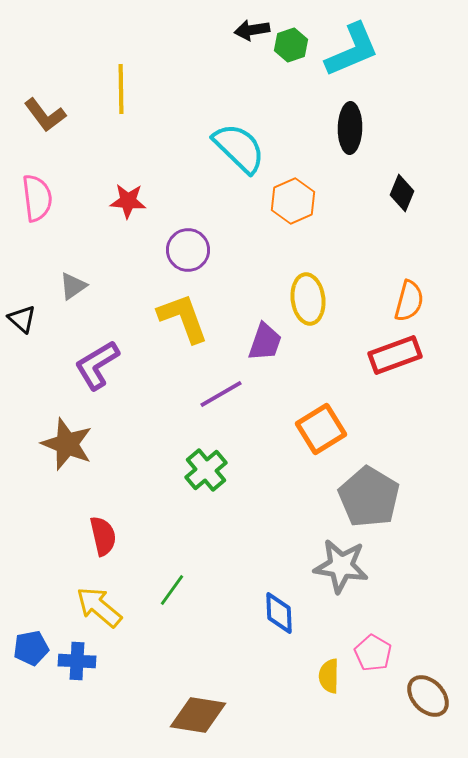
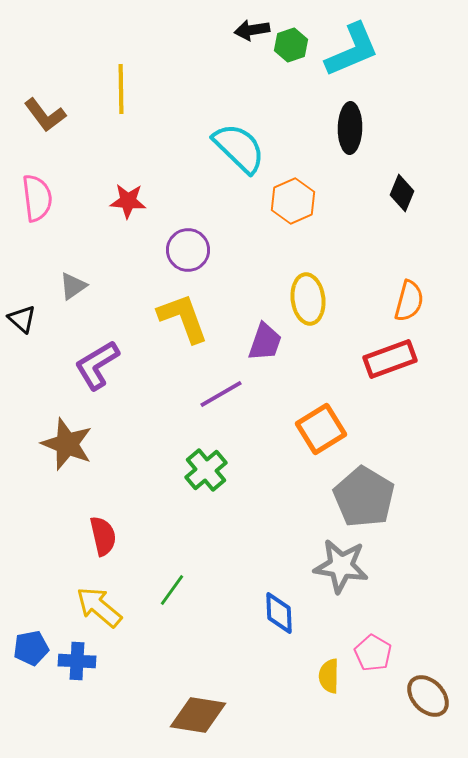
red rectangle: moved 5 px left, 4 px down
gray pentagon: moved 5 px left
